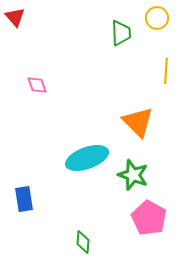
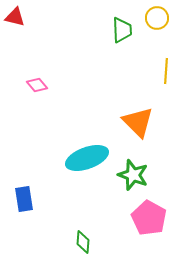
red triangle: rotated 35 degrees counterclockwise
green trapezoid: moved 1 px right, 3 px up
pink diamond: rotated 20 degrees counterclockwise
